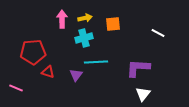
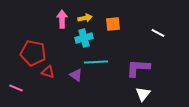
red pentagon: moved 1 px down; rotated 15 degrees clockwise
purple triangle: rotated 32 degrees counterclockwise
